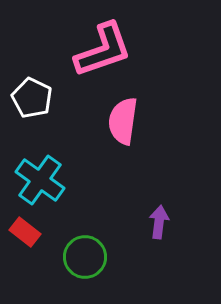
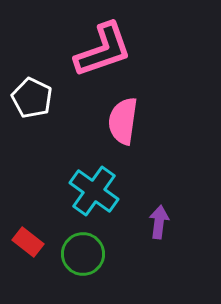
cyan cross: moved 54 px right, 11 px down
red rectangle: moved 3 px right, 10 px down
green circle: moved 2 px left, 3 px up
